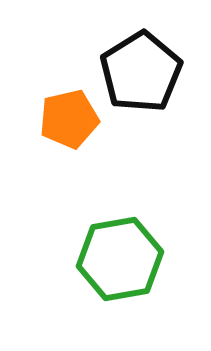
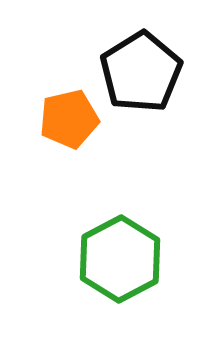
green hexagon: rotated 18 degrees counterclockwise
